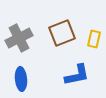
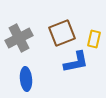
blue L-shape: moved 1 px left, 13 px up
blue ellipse: moved 5 px right
